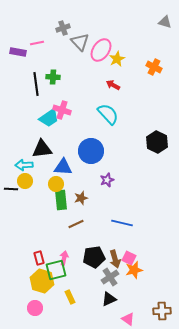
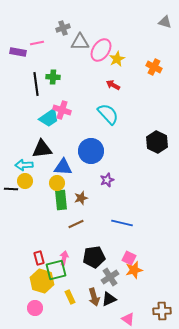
gray triangle at (80, 42): rotated 48 degrees counterclockwise
yellow circle at (56, 184): moved 1 px right, 1 px up
brown arrow at (115, 259): moved 21 px left, 38 px down
